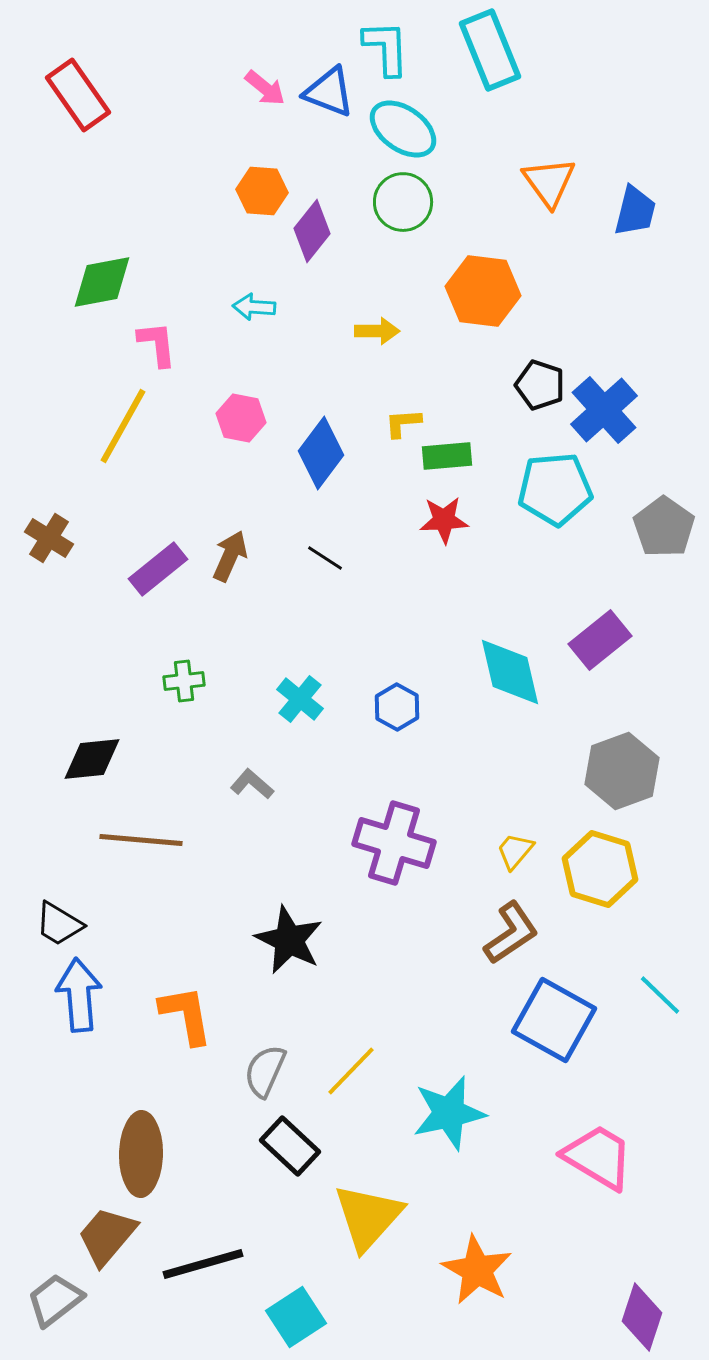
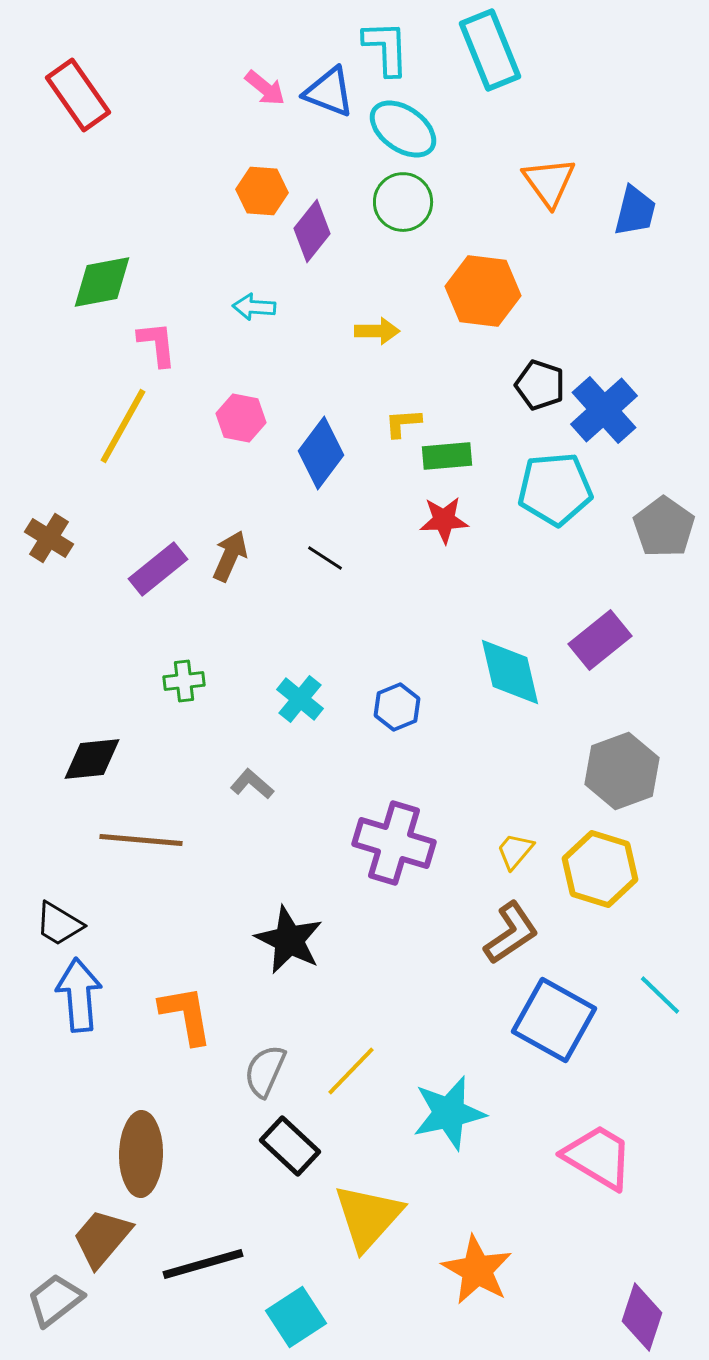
blue hexagon at (397, 707): rotated 9 degrees clockwise
brown trapezoid at (107, 1236): moved 5 px left, 2 px down
